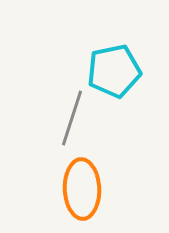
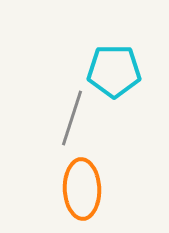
cyan pentagon: rotated 12 degrees clockwise
